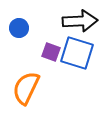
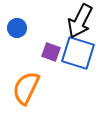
black arrow: rotated 120 degrees clockwise
blue circle: moved 2 px left
blue square: moved 1 px right
